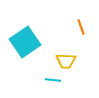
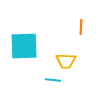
orange line: rotated 21 degrees clockwise
cyan square: moved 1 px left, 4 px down; rotated 32 degrees clockwise
